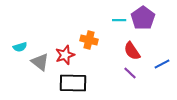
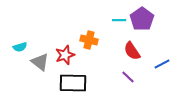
purple pentagon: moved 1 px left, 1 px down
purple line: moved 2 px left, 4 px down
